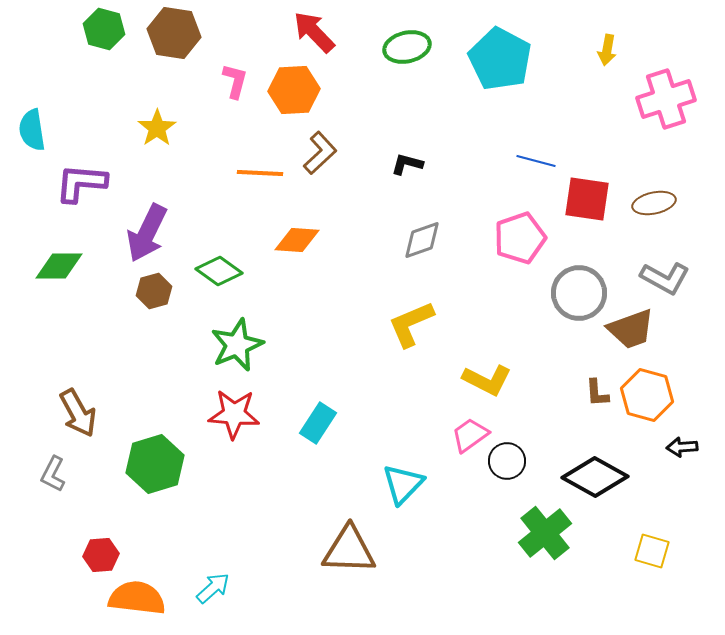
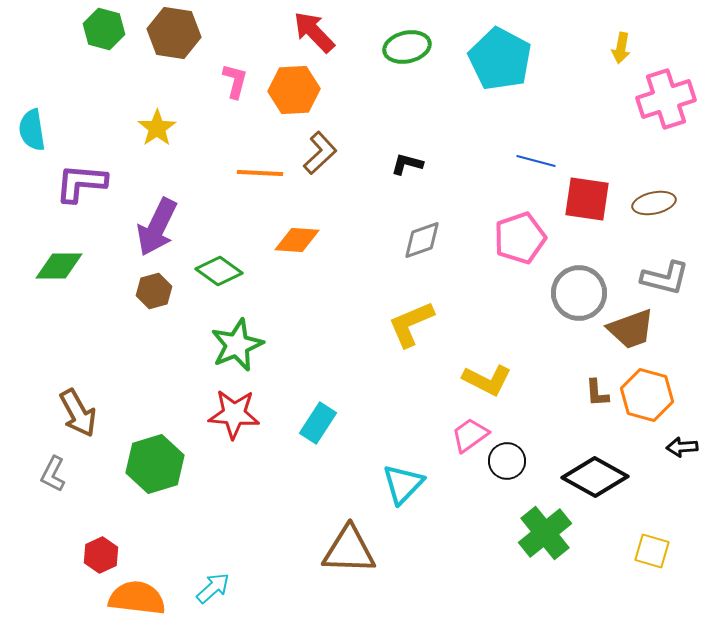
yellow arrow at (607, 50): moved 14 px right, 2 px up
purple arrow at (147, 233): moved 10 px right, 6 px up
gray L-shape at (665, 278): rotated 15 degrees counterclockwise
red hexagon at (101, 555): rotated 20 degrees counterclockwise
